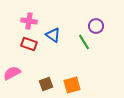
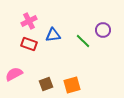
pink cross: rotated 35 degrees counterclockwise
purple circle: moved 7 px right, 4 px down
blue triangle: rotated 42 degrees counterclockwise
green line: moved 1 px left, 1 px up; rotated 14 degrees counterclockwise
pink semicircle: moved 2 px right, 1 px down
